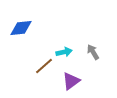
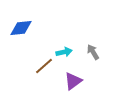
purple triangle: moved 2 px right
